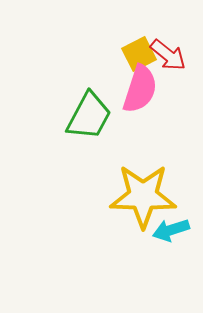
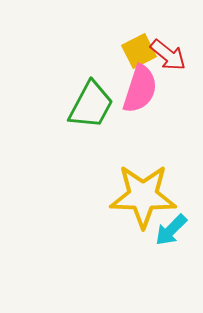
yellow square: moved 3 px up
green trapezoid: moved 2 px right, 11 px up
cyan arrow: rotated 27 degrees counterclockwise
